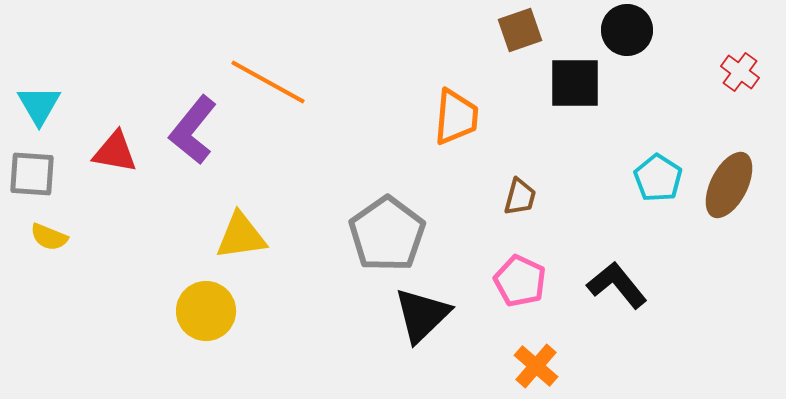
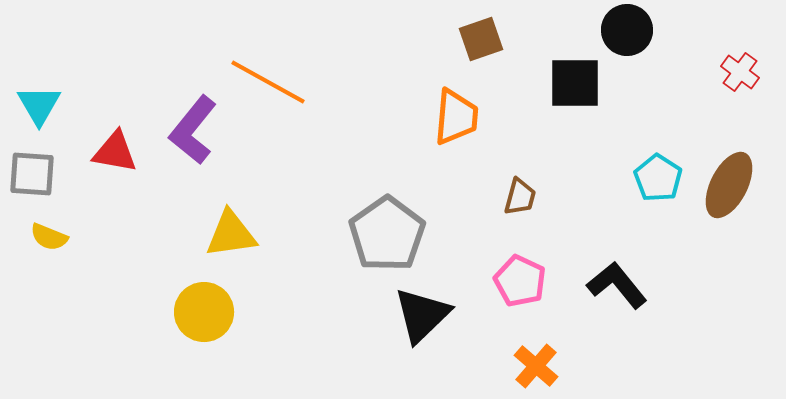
brown square: moved 39 px left, 9 px down
yellow triangle: moved 10 px left, 2 px up
yellow circle: moved 2 px left, 1 px down
